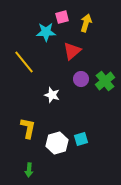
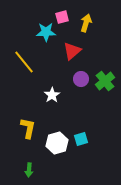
white star: rotated 21 degrees clockwise
